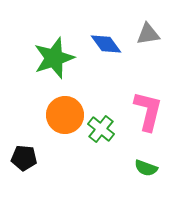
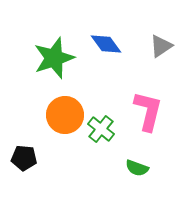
gray triangle: moved 13 px right, 12 px down; rotated 25 degrees counterclockwise
green semicircle: moved 9 px left
